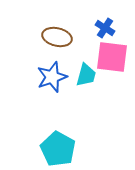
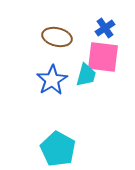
blue cross: rotated 24 degrees clockwise
pink square: moved 9 px left
blue star: moved 3 px down; rotated 12 degrees counterclockwise
